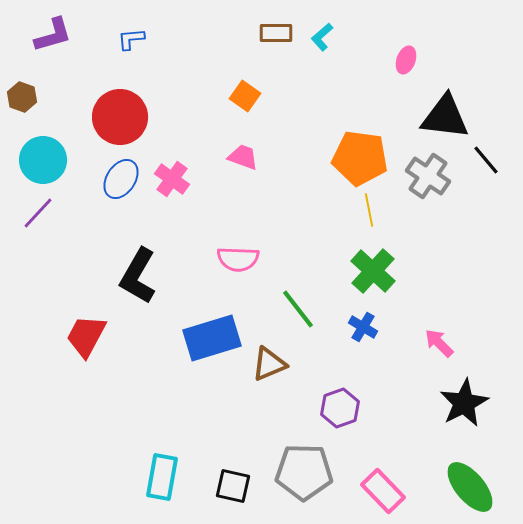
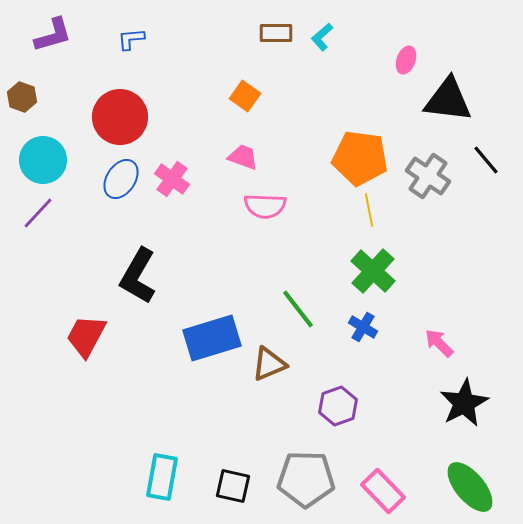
black triangle: moved 3 px right, 17 px up
pink semicircle: moved 27 px right, 53 px up
purple hexagon: moved 2 px left, 2 px up
gray pentagon: moved 2 px right, 7 px down
